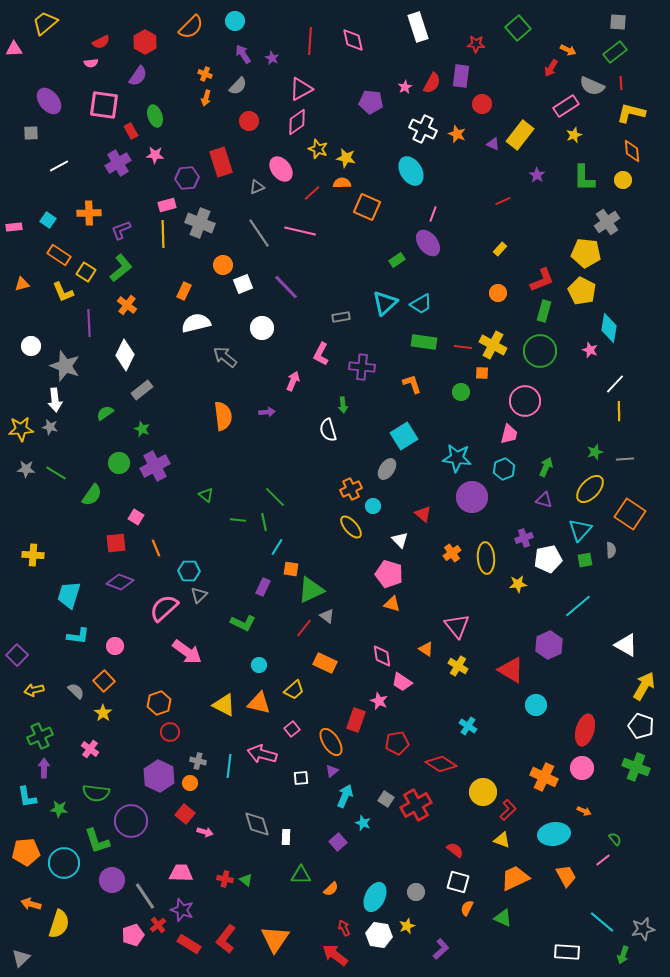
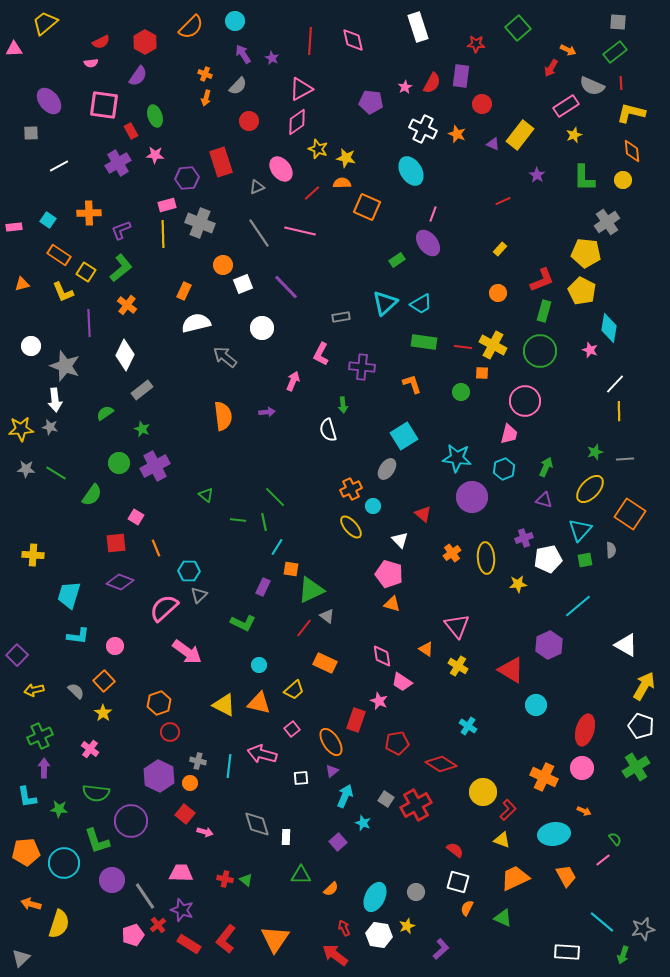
green cross at (636, 767): rotated 36 degrees clockwise
